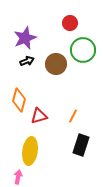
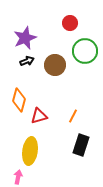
green circle: moved 2 px right, 1 px down
brown circle: moved 1 px left, 1 px down
